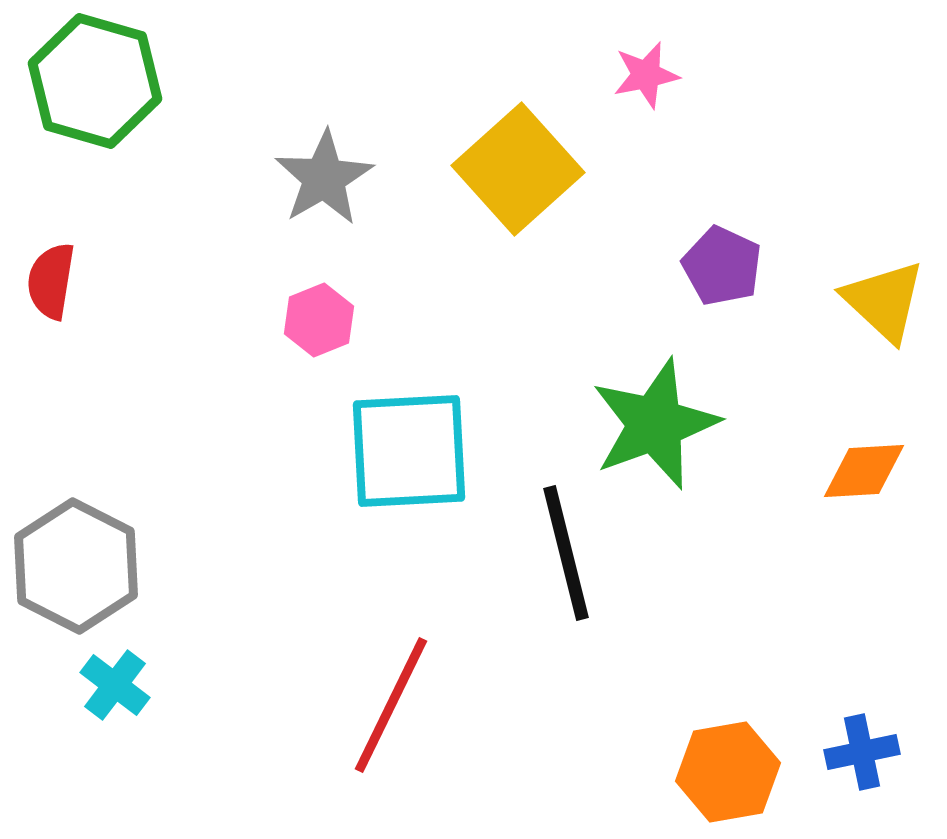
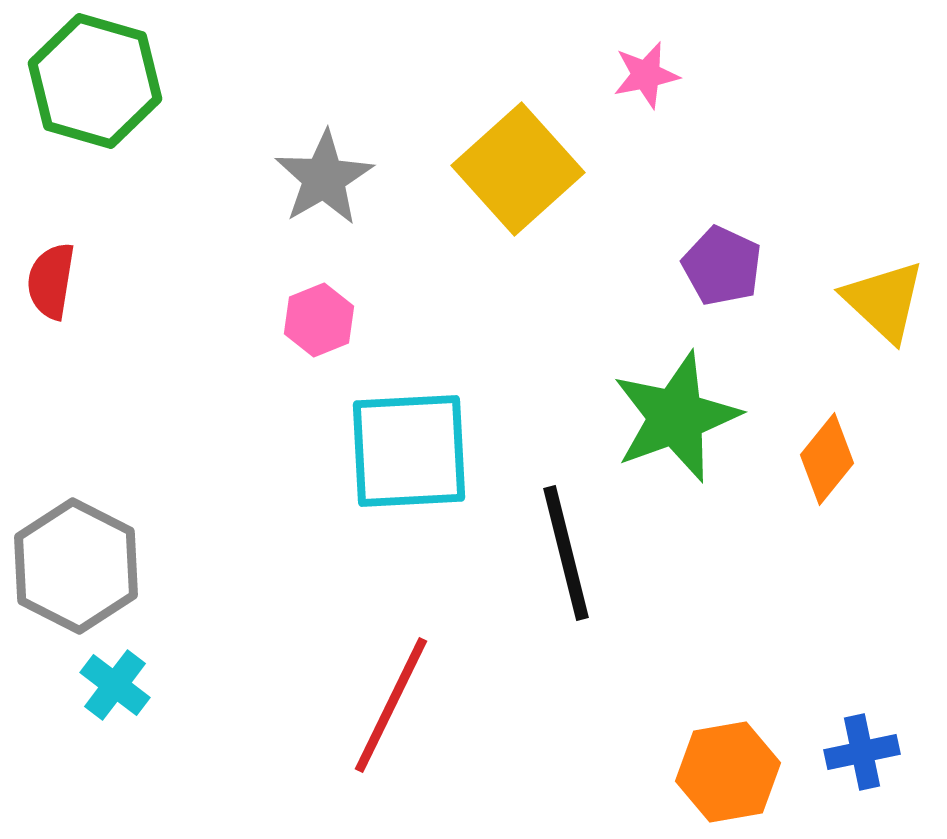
green star: moved 21 px right, 7 px up
orange diamond: moved 37 px left, 12 px up; rotated 48 degrees counterclockwise
